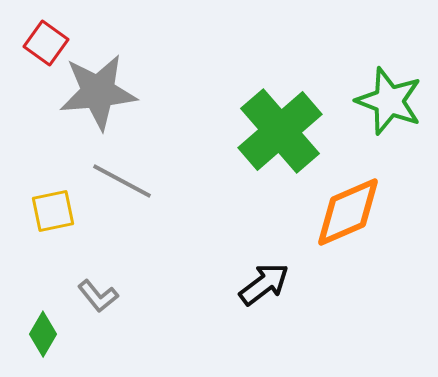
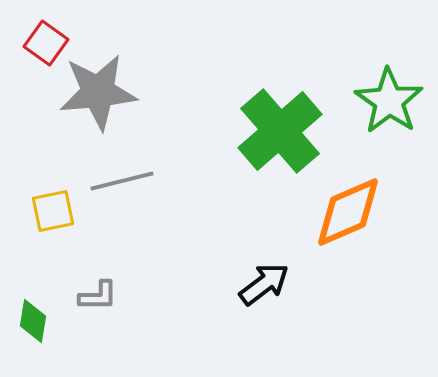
green star: rotated 14 degrees clockwise
gray line: rotated 42 degrees counterclockwise
gray L-shape: rotated 51 degrees counterclockwise
green diamond: moved 10 px left, 13 px up; rotated 21 degrees counterclockwise
